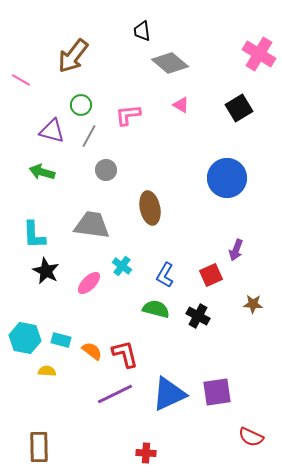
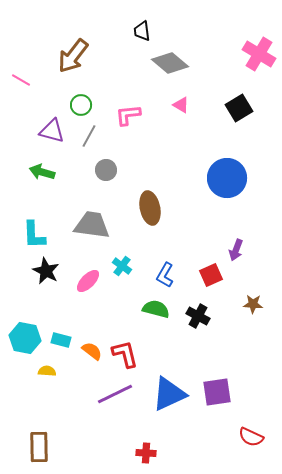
pink ellipse: moved 1 px left, 2 px up
